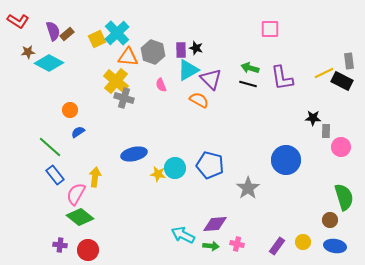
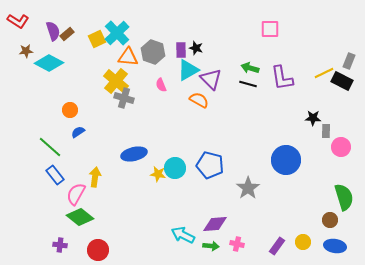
brown star at (28, 52): moved 2 px left, 1 px up
gray rectangle at (349, 61): rotated 28 degrees clockwise
red circle at (88, 250): moved 10 px right
